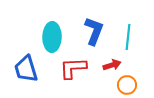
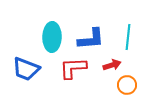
blue L-shape: moved 3 px left, 8 px down; rotated 64 degrees clockwise
blue trapezoid: rotated 52 degrees counterclockwise
